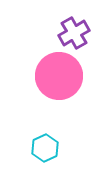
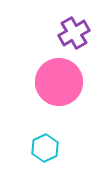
pink circle: moved 6 px down
